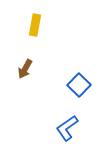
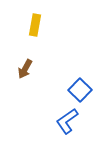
blue square: moved 1 px right, 5 px down
blue L-shape: moved 7 px up
